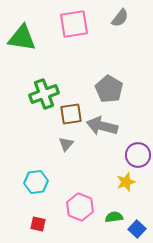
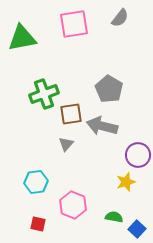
green triangle: rotated 20 degrees counterclockwise
pink hexagon: moved 7 px left, 2 px up
green semicircle: rotated 18 degrees clockwise
